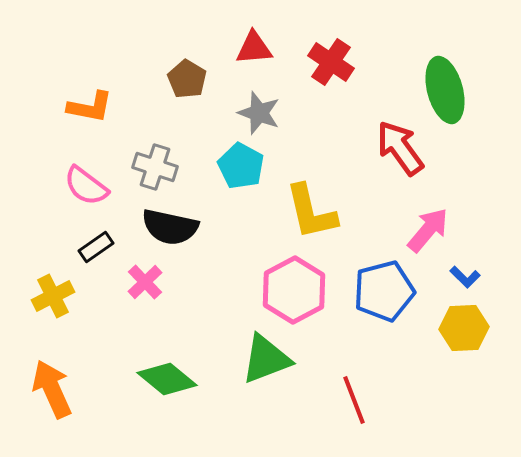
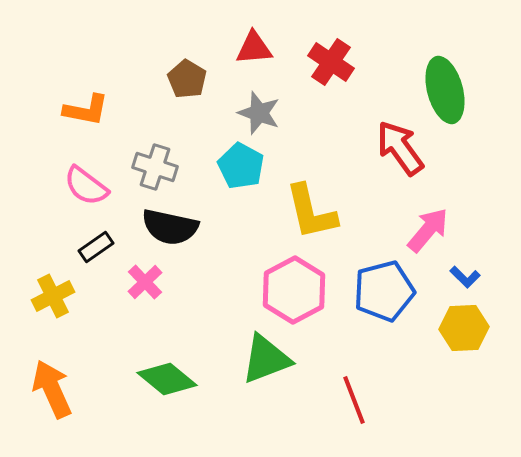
orange L-shape: moved 4 px left, 3 px down
